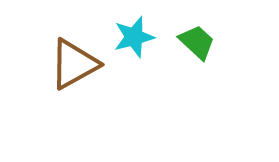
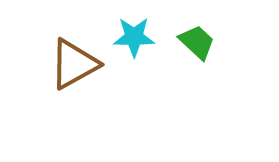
cyan star: rotated 15 degrees clockwise
